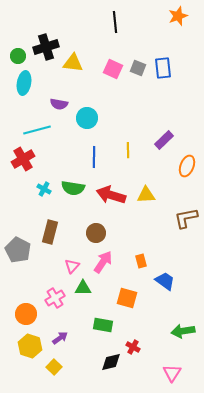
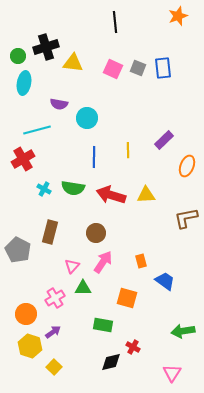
purple arrow at (60, 338): moved 7 px left, 6 px up
